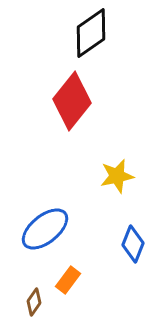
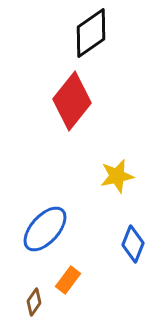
blue ellipse: rotated 9 degrees counterclockwise
